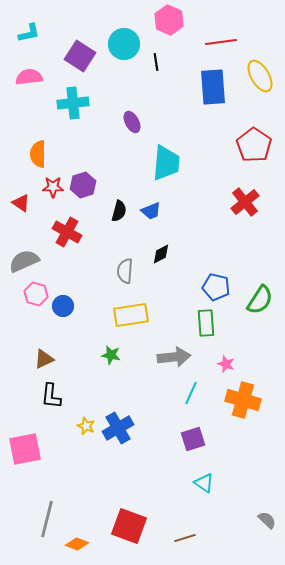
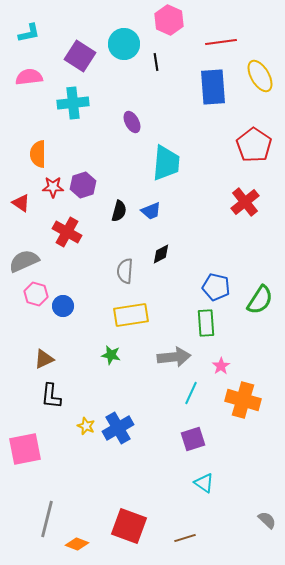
pink star at (226, 364): moved 5 px left, 2 px down; rotated 18 degrees clockwise
